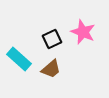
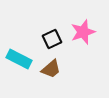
pink star: rotated 30 degrees clockwise
cyan rectangle: rotated 15 degrees counterclockwise
